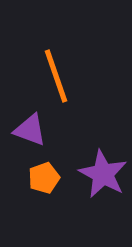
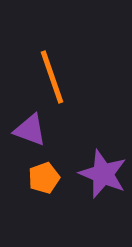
orange line: moved 4 px left, 1 px down
purple star: rotated 6 degrees counterclockwise
